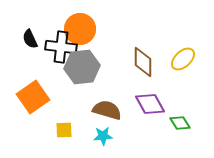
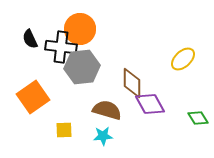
brown diamond: moved 11 px left, 21 px down
green diamond: moved 18 px right, 5 px up
